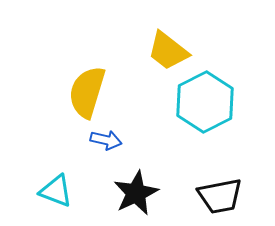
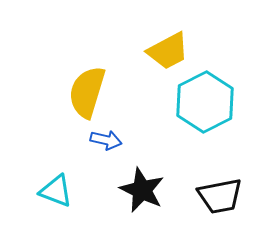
yellow trapezoid: rotated 66 degrees counterclockwise
black star: moved 6 px right, 3 px up; rotated 21 degrees counterclockwise
